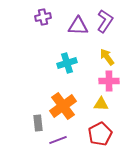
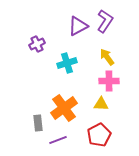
purple cross: moved 6 px left, 27 px down; rotated 14 degrees counterclockwise
purple triangle: rotated 30 degrees counterclockwise
orange cross: moved 1 px right, 2 px down
red pentagon: moved 1 px left, 1 px down
